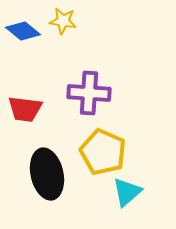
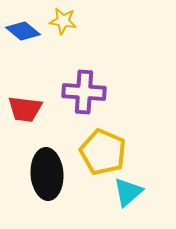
purple cross: moved 5 px left, 1 px up
black ellipse: rotated 9 degrees clockwise
cyan triangle: moved 1 px right
